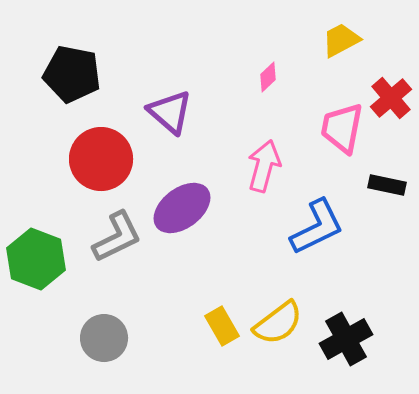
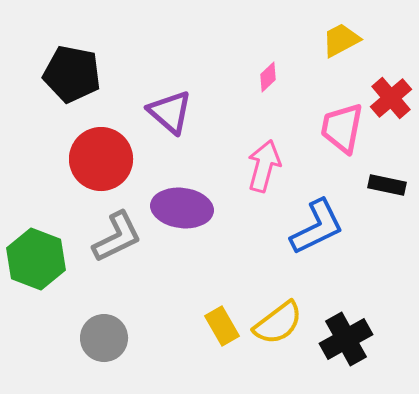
purple ellipse: rotated 44 degrees clockwise
